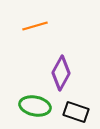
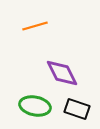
purple diamond: moved 1 px right; rotated 56 degrees counterclockwise
black rectangle: moved 1 px right, 3 px up
